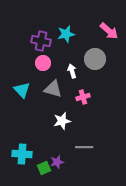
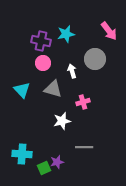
pink arrow: rotated 12 degrees clockwise
pink cross: moved 5 px down
